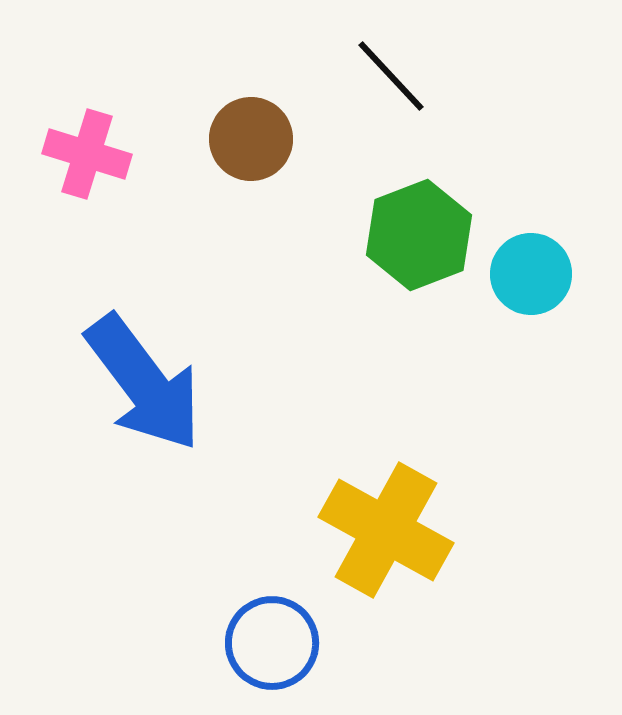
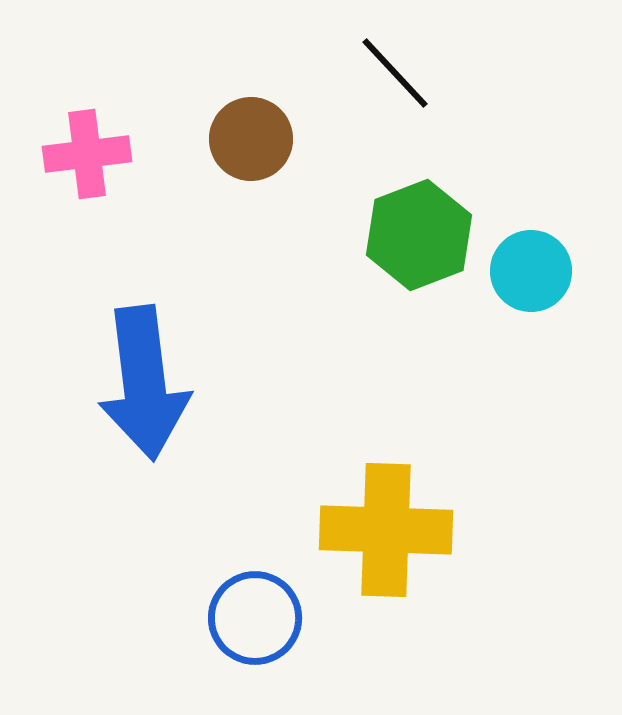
black line: moved 4 px right, 3 px up
pink cross: rotated 24 degrees counterclockwise
cyan circle: moved 3 px up
blue arrow: rotated 30 degrees clockwise
yellow cross: rotated 27 degrees counterclockwise
blue circle: moved 17 px left, 25 px up
